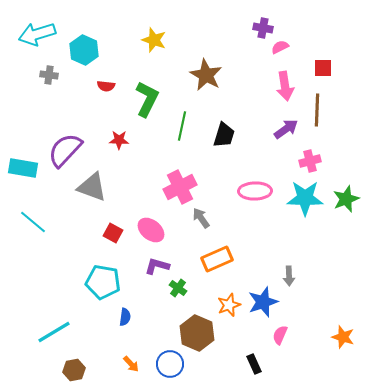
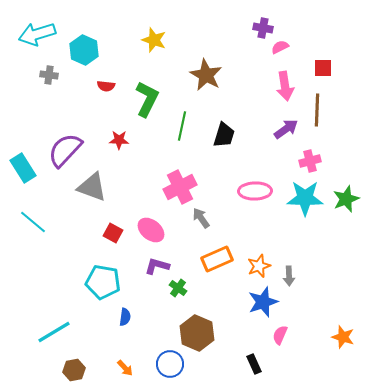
cyan rectangle at (23, 168): rotated 48 degrees clockwise
orange star at (229, 305): moved 30 px right, 39 px up
orange arrow at (131, 364): moved 6 px left, 4 px down
